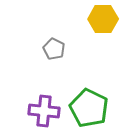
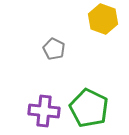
yellow hexagon: rotated 20 degrees clockwise
